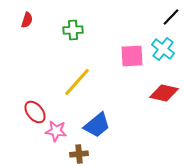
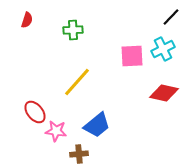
cyan cross: rotated 25 degrees clockwise
